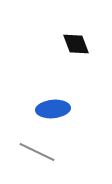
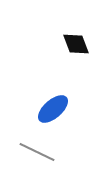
blue ellipse: rotated 36 degrees counterclockwise
